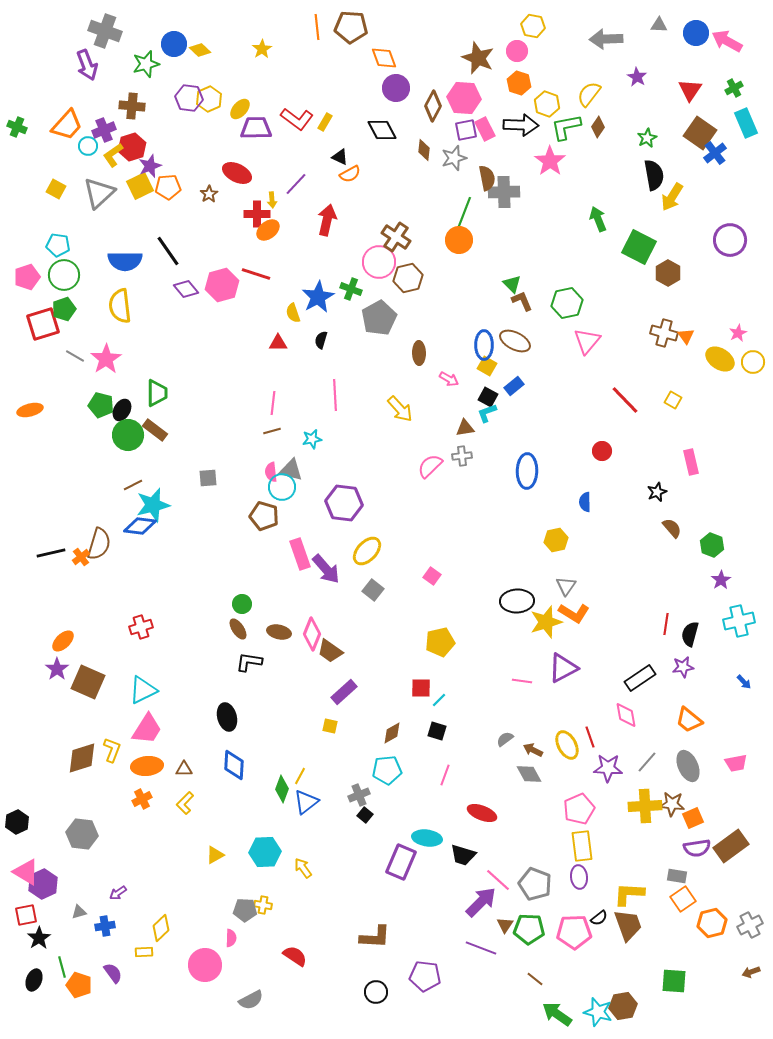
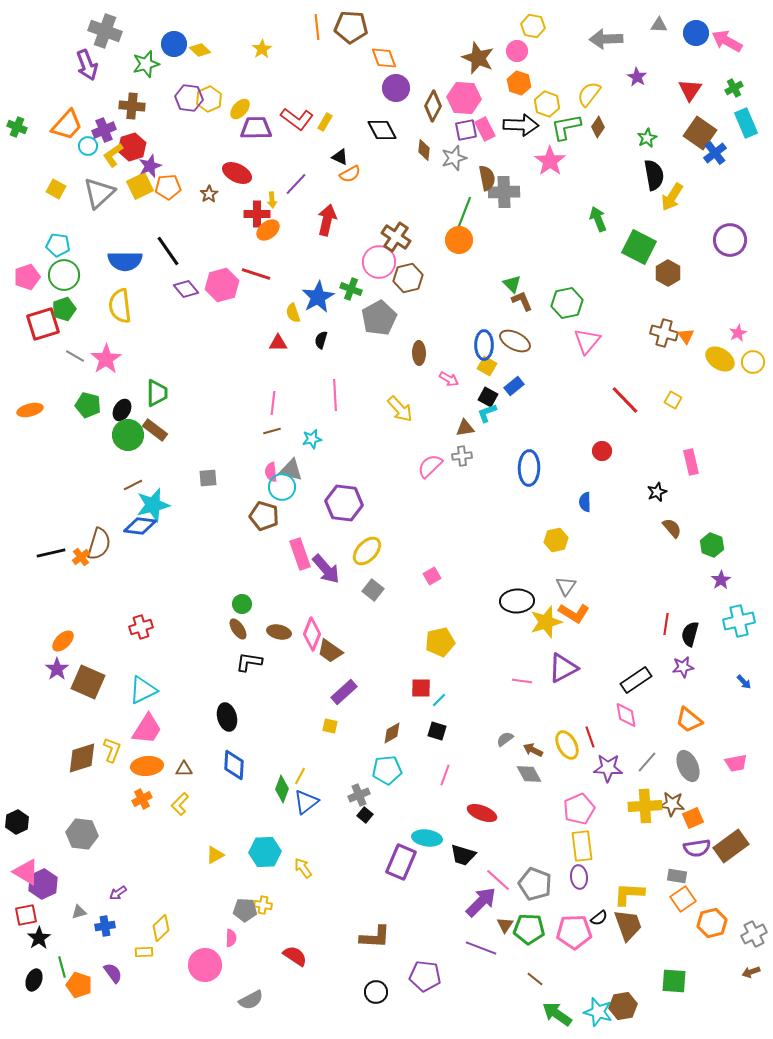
green pentagon at (101, 405): moved 13 px left
blue ellipse at (527, 471): moved 2 px right, 3 px up
pink square at (432, 576): rotated 24 degrees clockwise
black rectangle at (640, 678): moved 4 px left, 2 px down
yellow L-shape at (185, 803): moved 5 px left, 1 px down
gray cross at (750, 925): moved 4 px right, 9 px down
